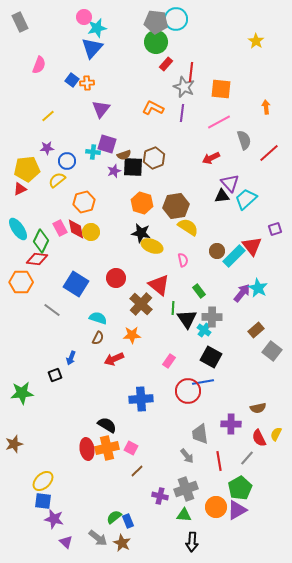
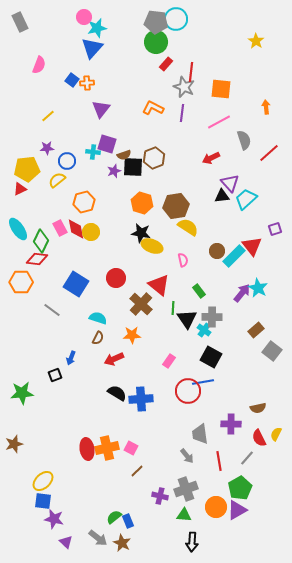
black semicircle at (107, 425): moved 10 px right, 32 px up
